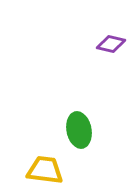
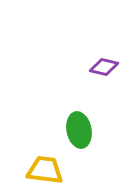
purple diamond: moved 7 px left, 23 px down
